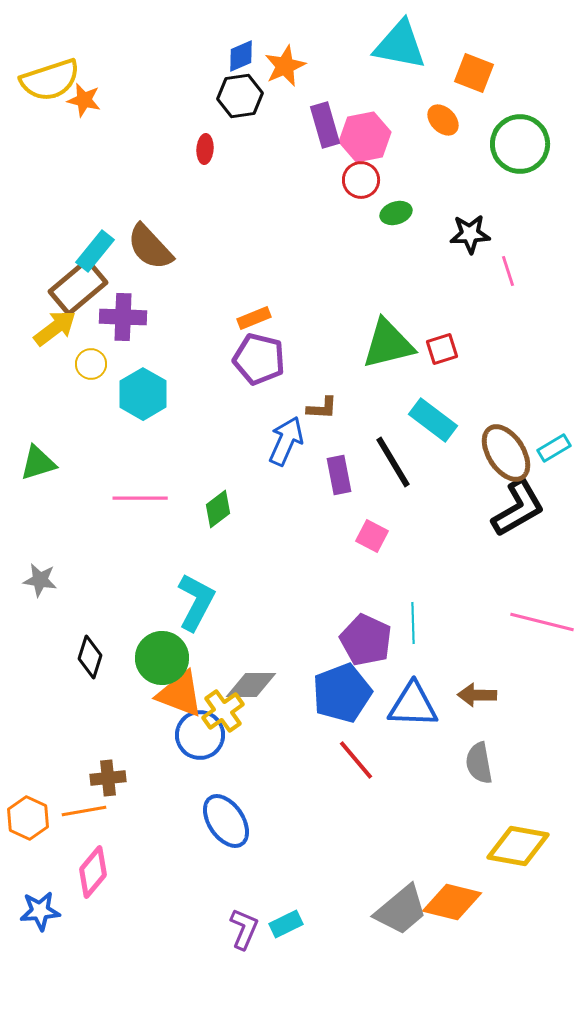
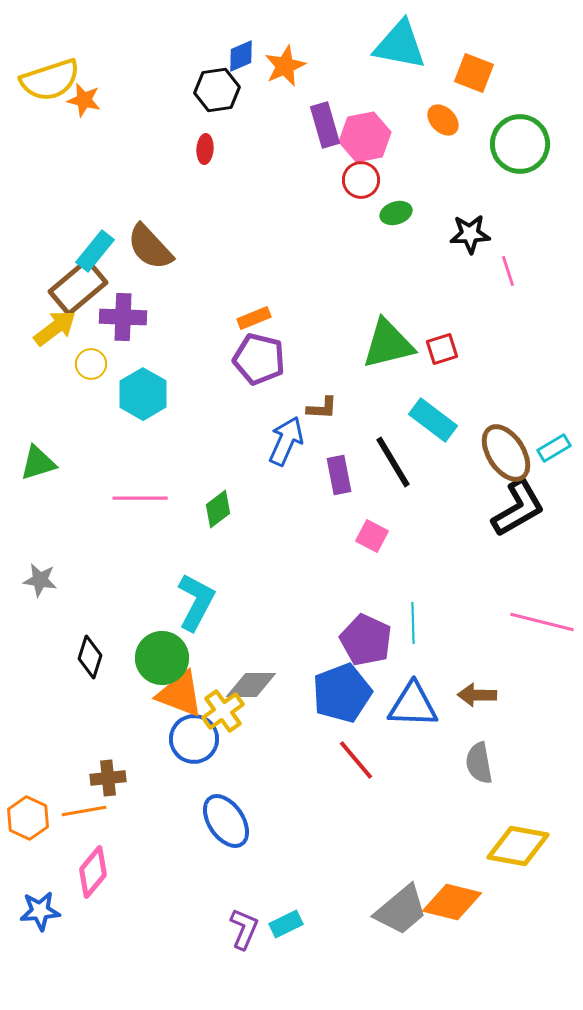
black hexagon at (240, 96): moved 23 px left, 6 px up
blue circle at (200, 735): moved 6 px left, 4 px down
